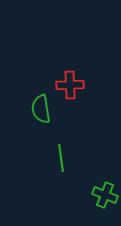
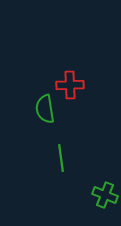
green semicircle: moved 4 px right
